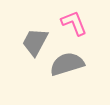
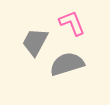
pink L-shape: moved 2 px left
